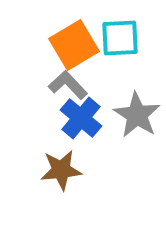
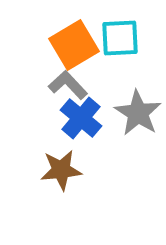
gray star: moved 1 px right, 2 px up
